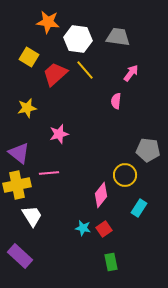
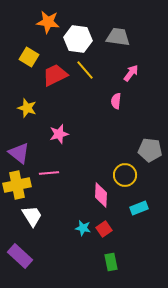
red trapezoid: moved 1 px down; rotated 16 degrees clockwise
yellow star: rotated 30 degrees clockwise
gray pentagon: moved 2 px right
pink diamond: rotated 35 degrees counterclockwise
cyan rectangle: rotated 36 degrees clockwise
